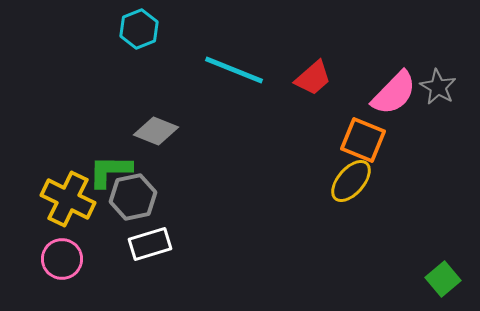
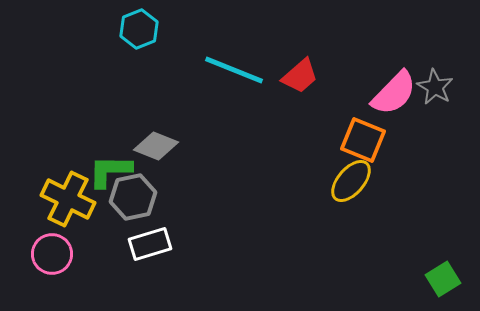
red trapezoid: moved 13 px left, 2 px up
gray star: moved 3 px left
gray diamond: moved 15 px down
pink circle: moved 10 px left, 5 px up
green square: rotated 8 degrees clockwise
